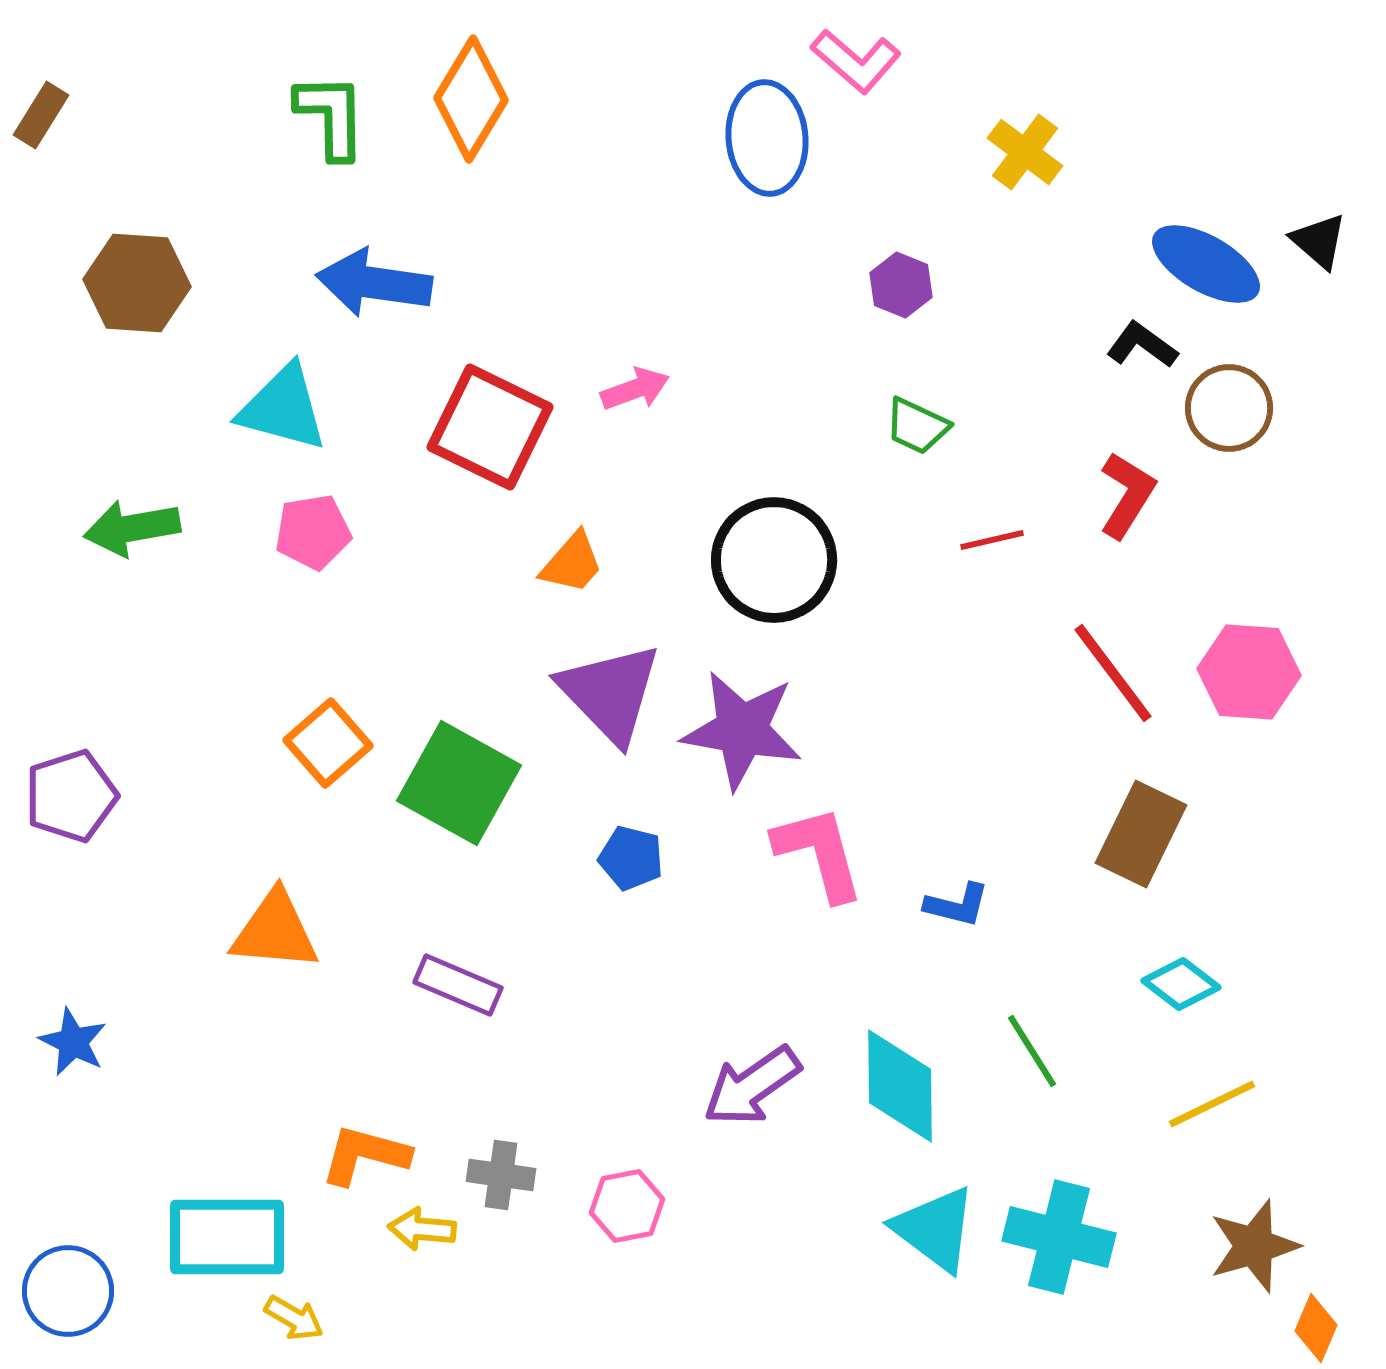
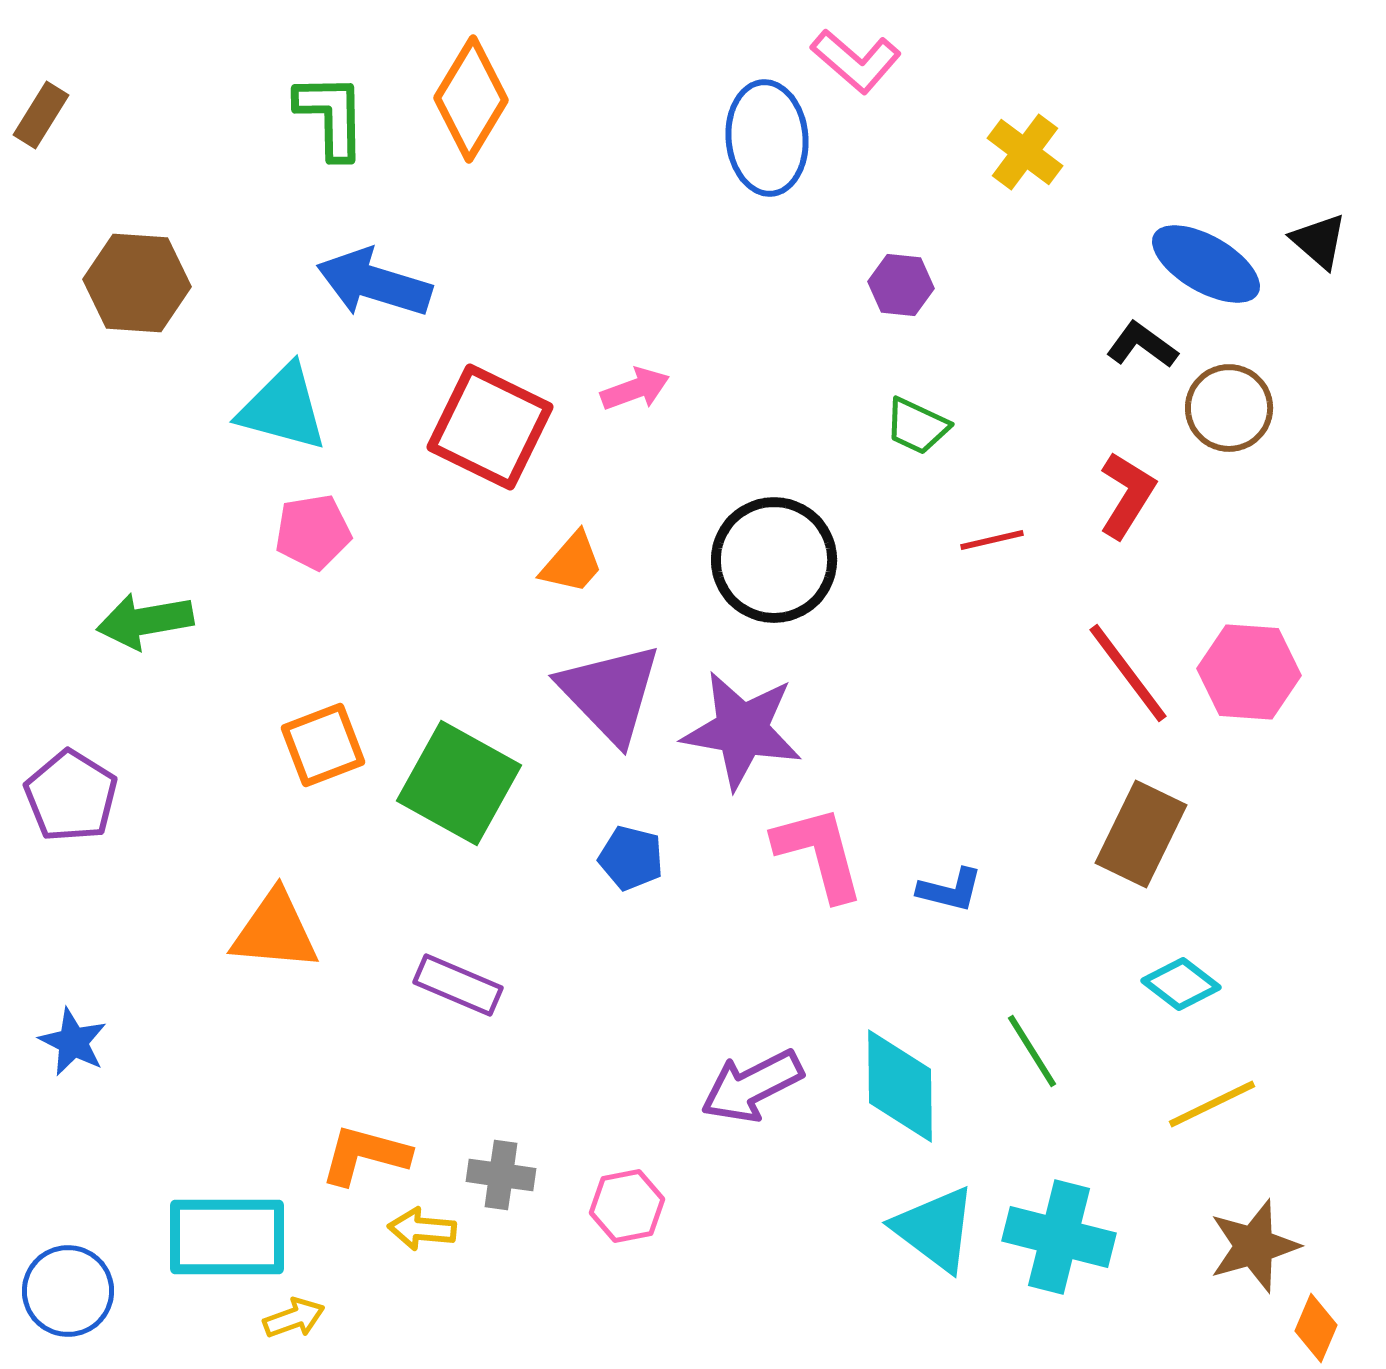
blue arrow at (374, 283): rotated 9 degrees clockwise
purple hexagon at (901, 285): rotated 16 degrees counterclockwise
green arrow at (132, 528): moved 13 px right, 93 px down
red line at (1113, 673): moved 15 px right
orange square at (328, 743): moved 5 px left, 2 px down; rotated 20 degrees clockwise
purple pentagon at (71, 796): rotated 22 degrees counterclockwise
blue L-shape at (957, 905): moved 7 px left, 15 px up
purple arrow at (752, 1086): rotated 8 degrees clockwise
yellow arrow at (294, 1318): rotated 50 degrees counterclockwise
